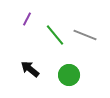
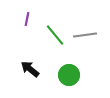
purple line: rotated 16 degrees counterclockwise
gray line: rotated 30 degrees counterclockwise
